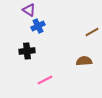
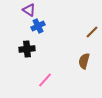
brown line: rotated 16 degrees counterclockwise
black cross: moved 2 px up
brown semicircle: rotated 70 degrees counterclockwise
pink line: rotated 21 degrees counterclockwise
